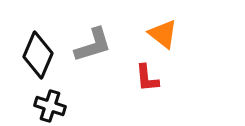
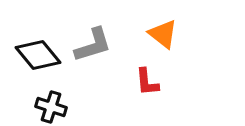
black diamond: rotated 63 degrees counterclockwise
red L-shape: moved 4 px down
black cross: moved 1 px right, 1 px down
